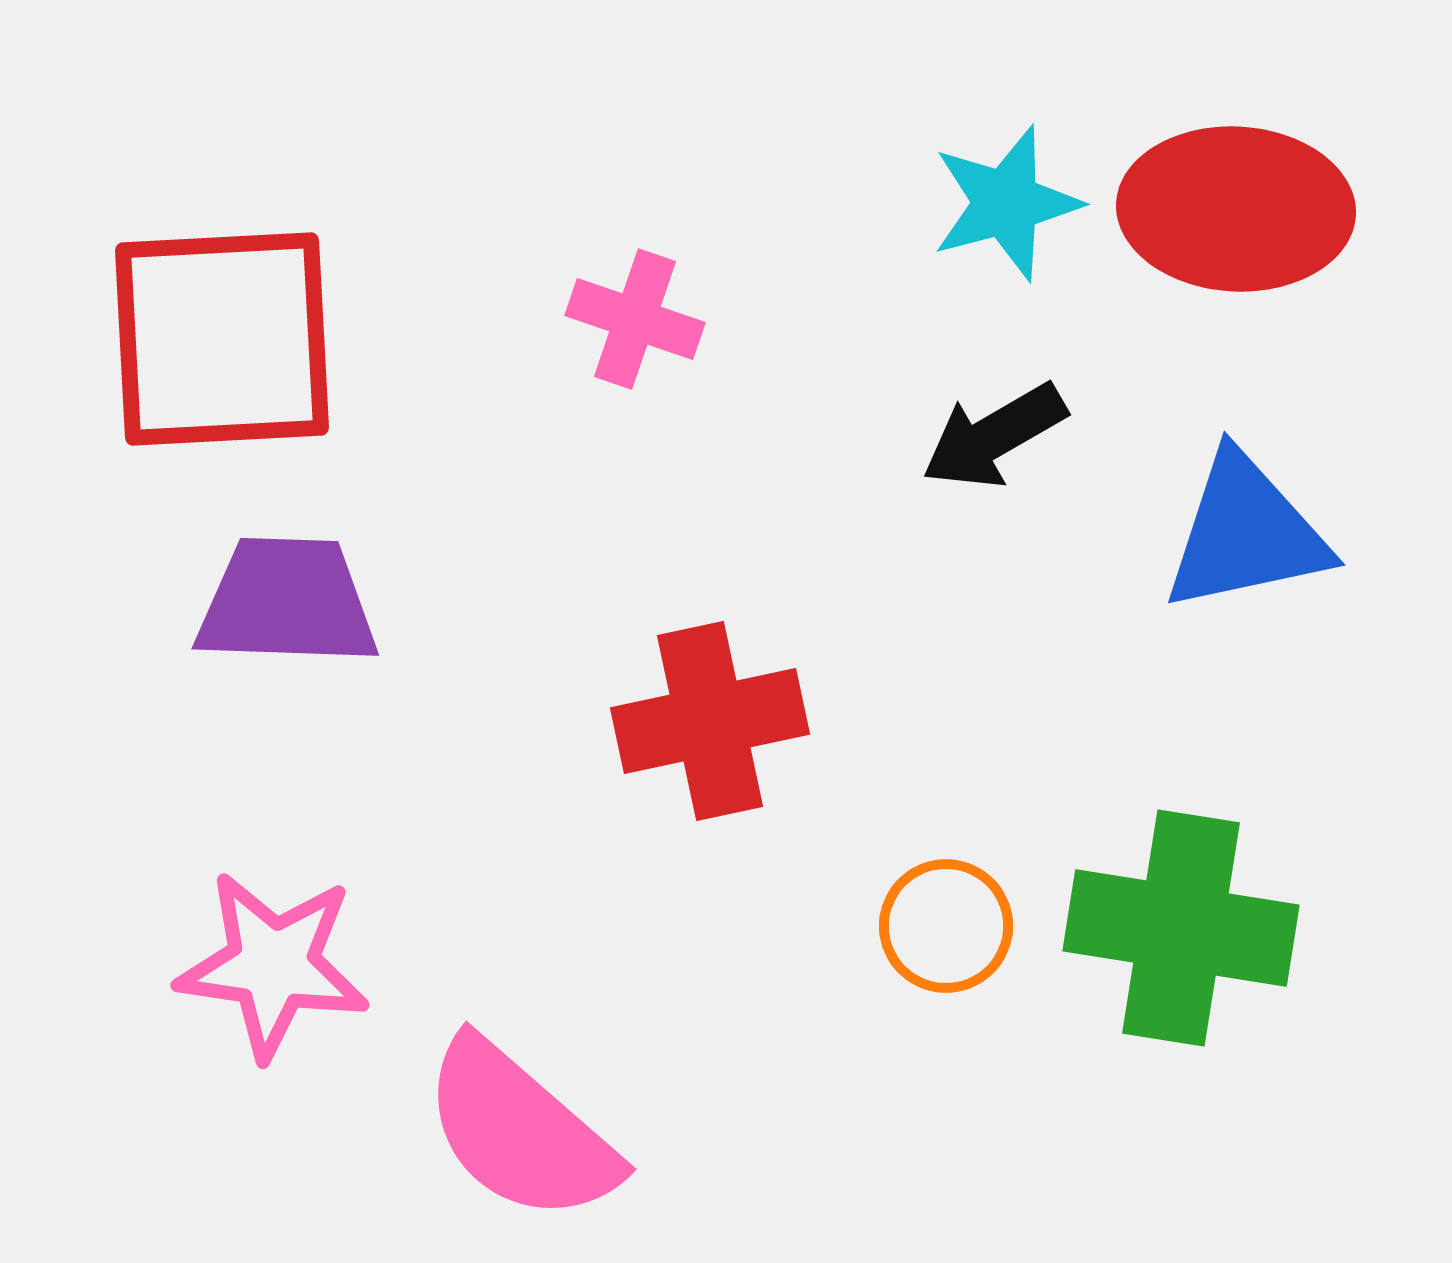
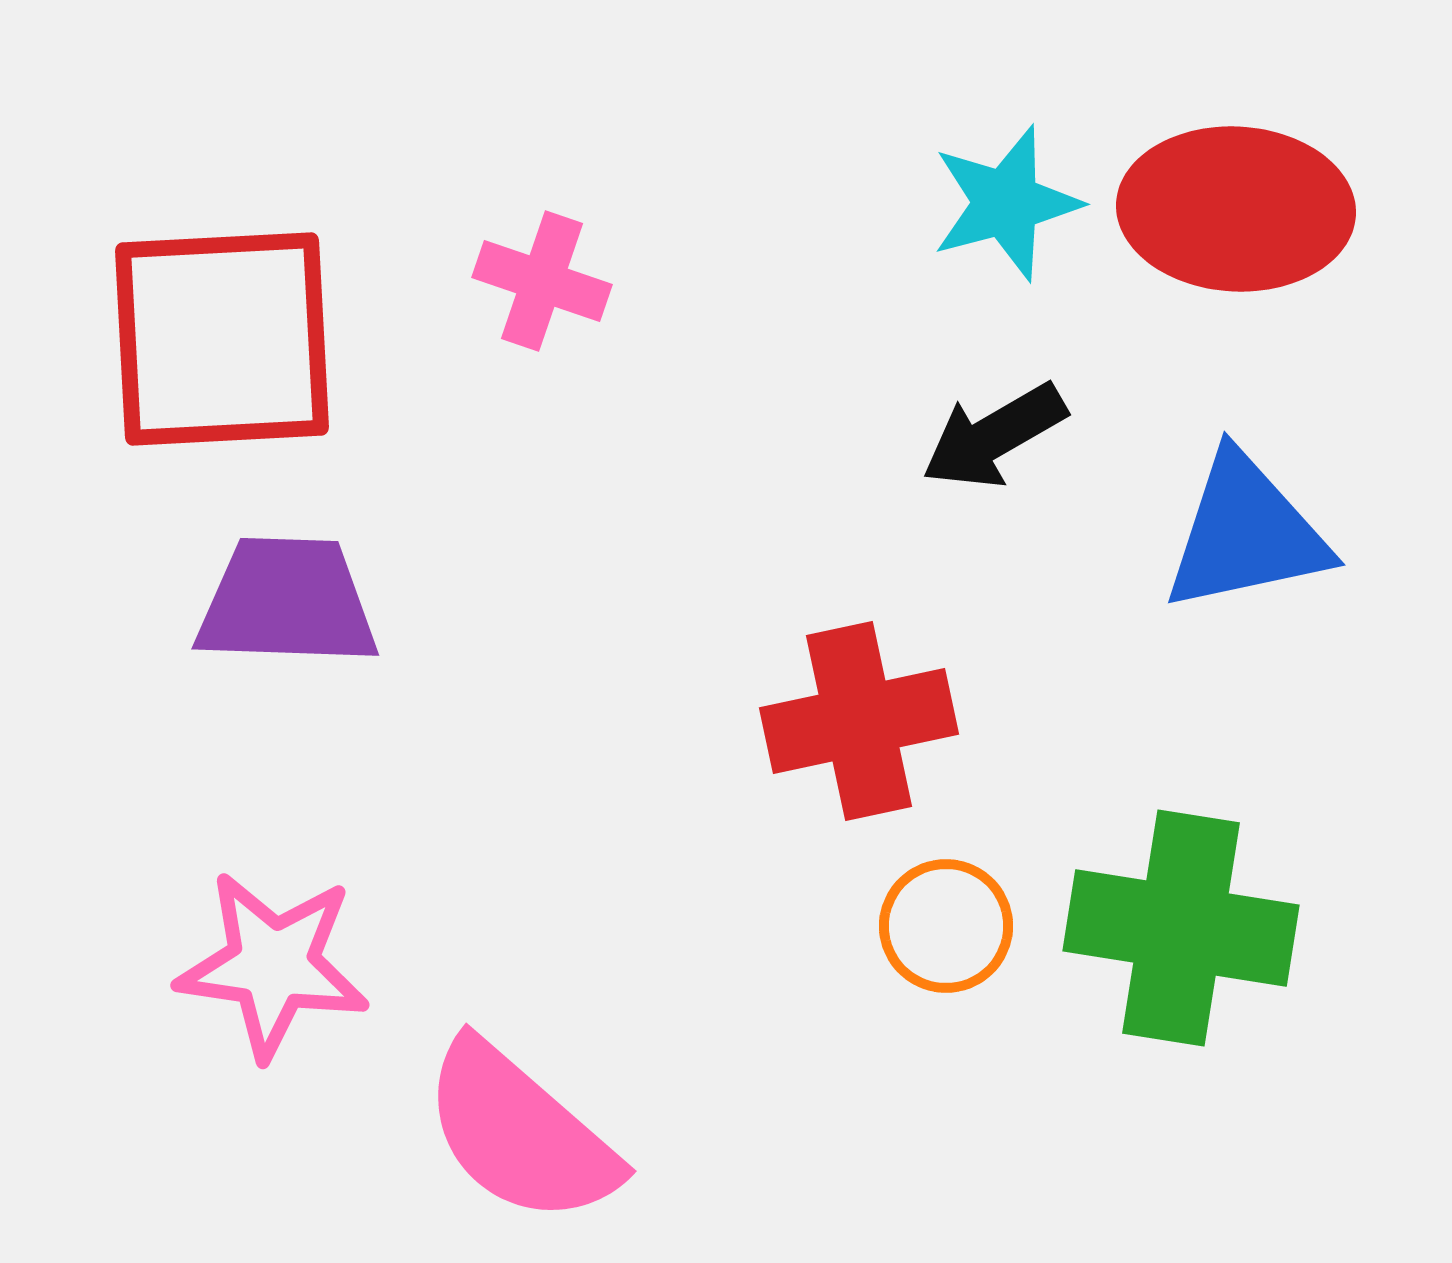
pink cross: moved 93 px left, 38 px up
red cross: moved 149 px right
pink semicircle: moved 2 px down
